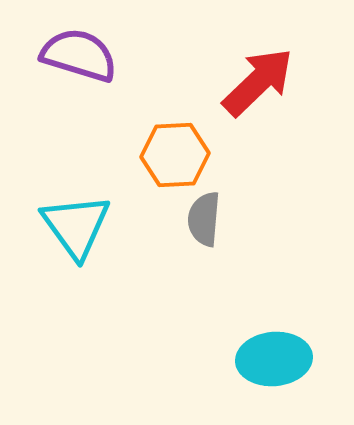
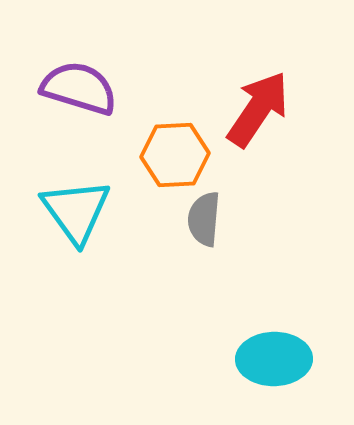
purple semicircle: moved 33 px down
red arrow: moved 27 px down; rotated 12 degrees counterclockwise
cyan triangle: moved 15 px up
cyan ellipse: rotated 4 degrees clockwise
